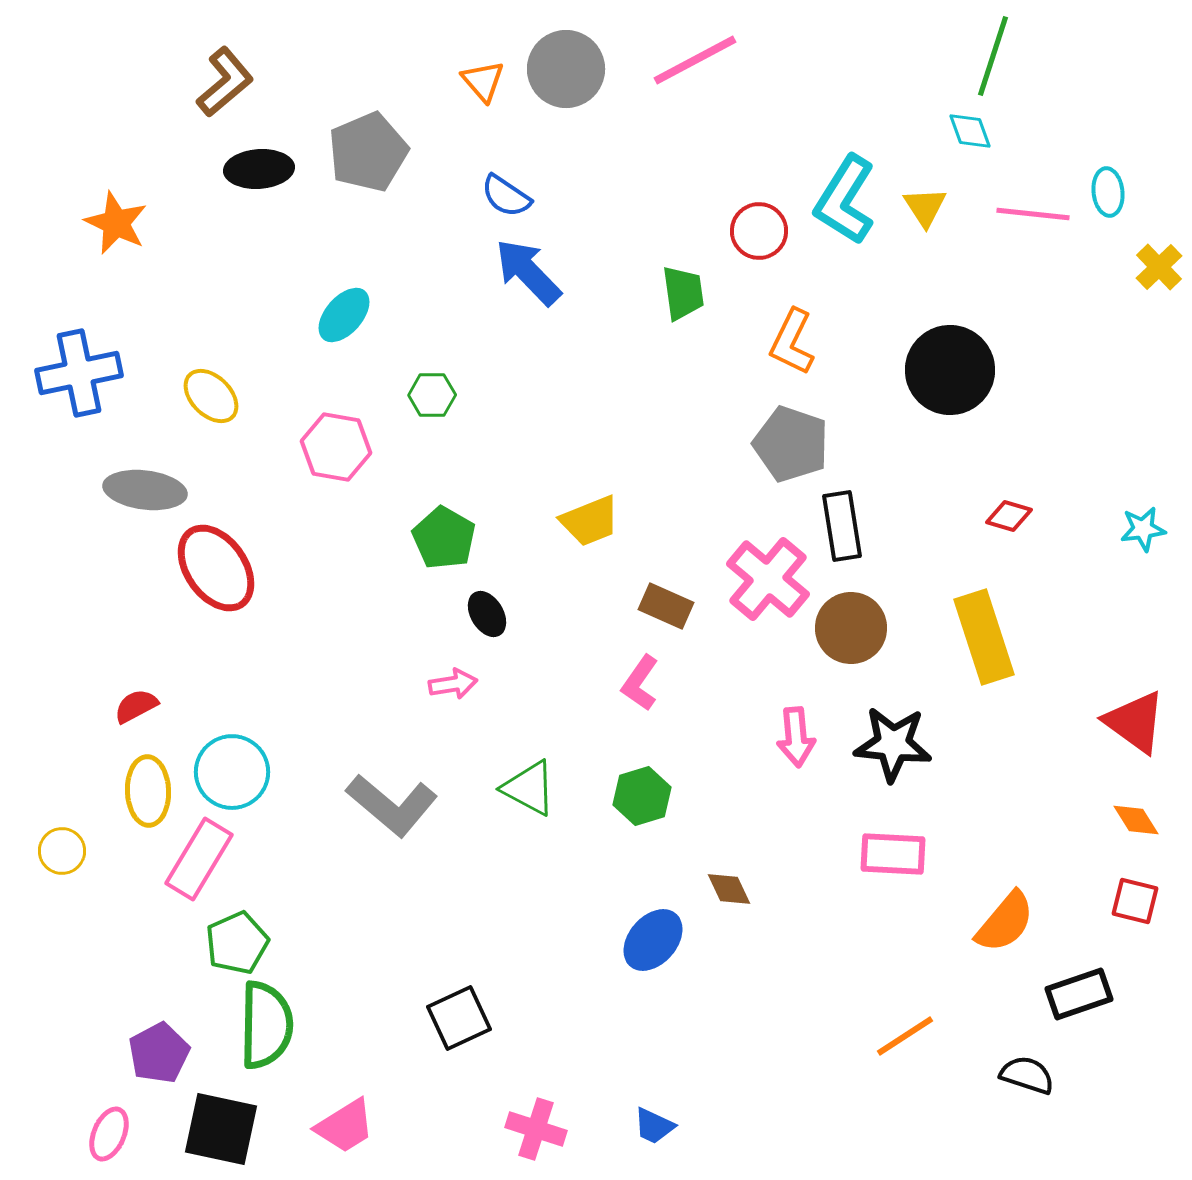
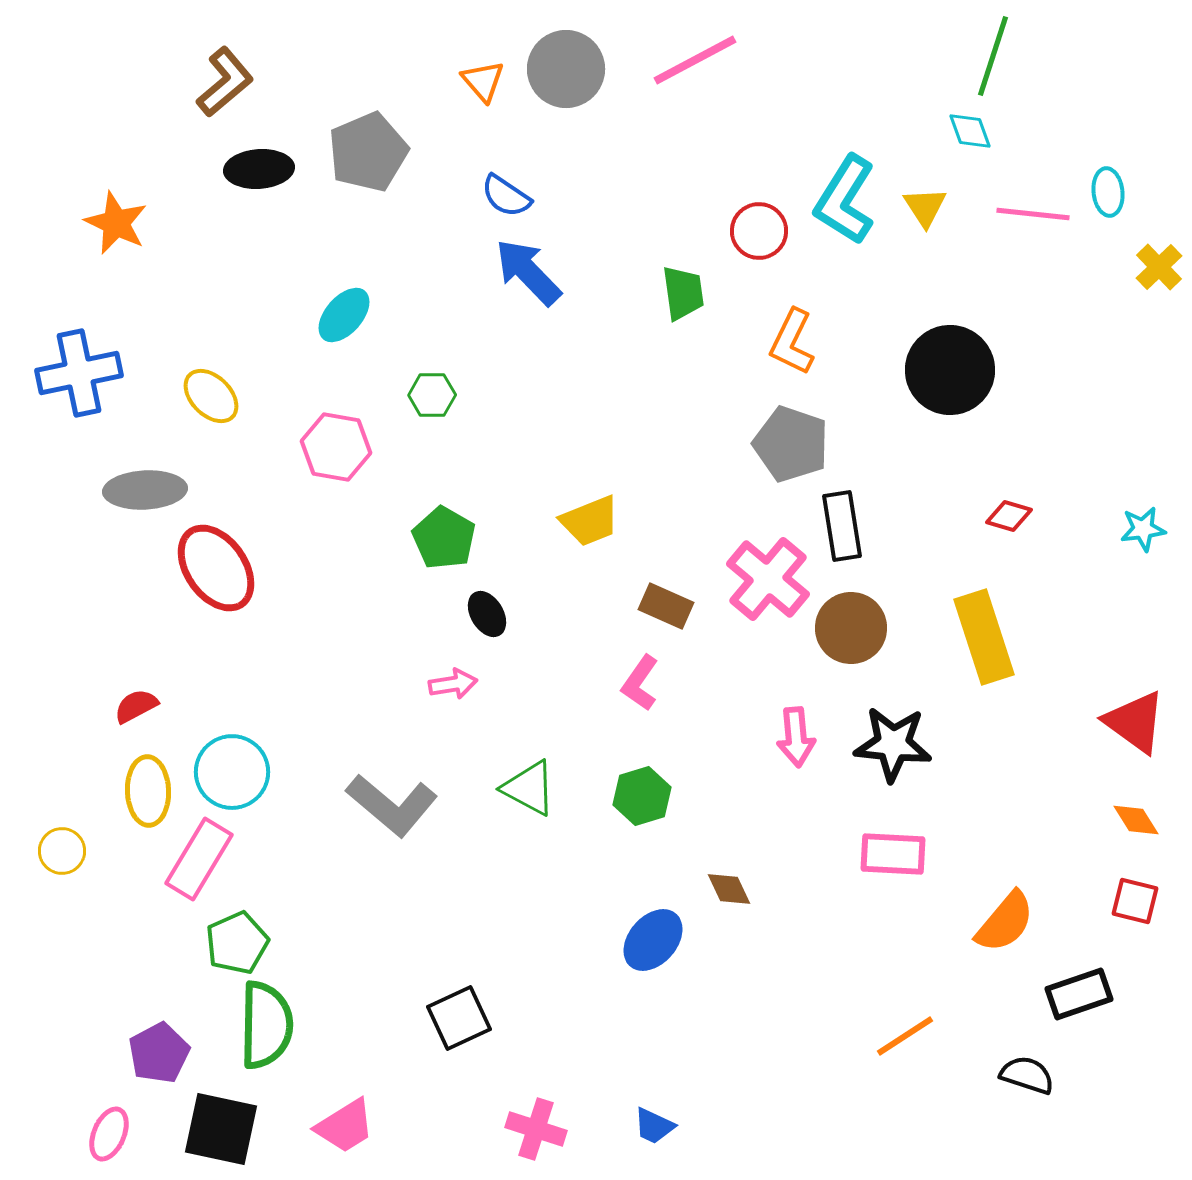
gray ellipse at (145, 490): rotated 10 degrees counterclockwise
